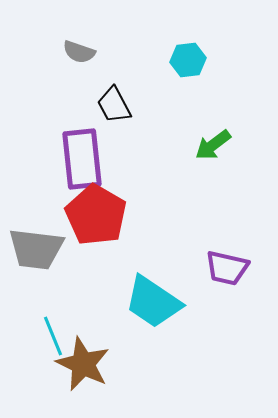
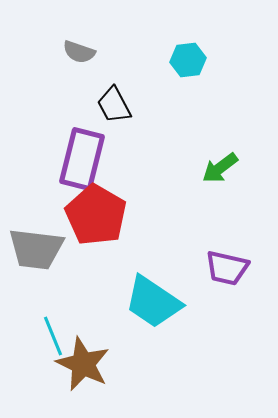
green arrow: moved 7 px right, 23 px down
purple rectangle: rotated 20 degrees clockwise
